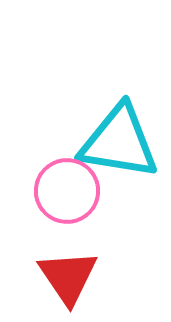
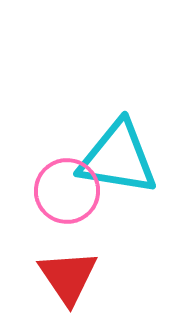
cyan triangle: moved 1 px left, 16 px down
